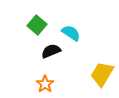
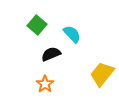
cyan semicircle: moved 1 px right, 1 px down; rotated 12 degrees clockwise
black semicircle: moved 3 px down
yellow trapezoid: rotated 8 degrees clockwise
